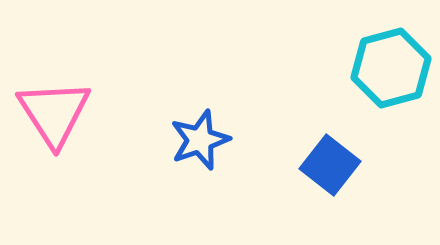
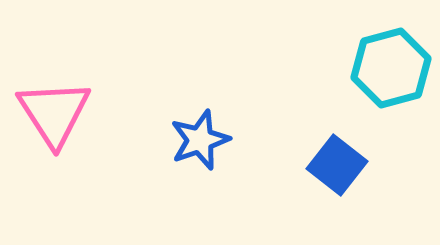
blue square: moved 7 px right
